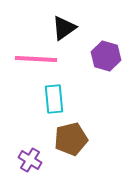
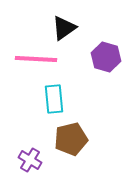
purple hexagon: moved 1 px down
